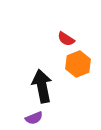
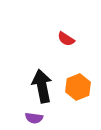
orange hexagon: moved 23 px down
purple semicircle: rotated 30 degrees clockwise
